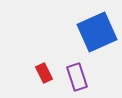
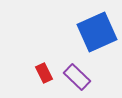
purple rectangle: rotated 28 degrees counterclockwise
